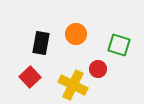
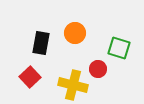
orange circle: moved 1 px left, 1 px up
green square: moved 3 px down
yellow cross: rotated 12 degrees counterclockwise
